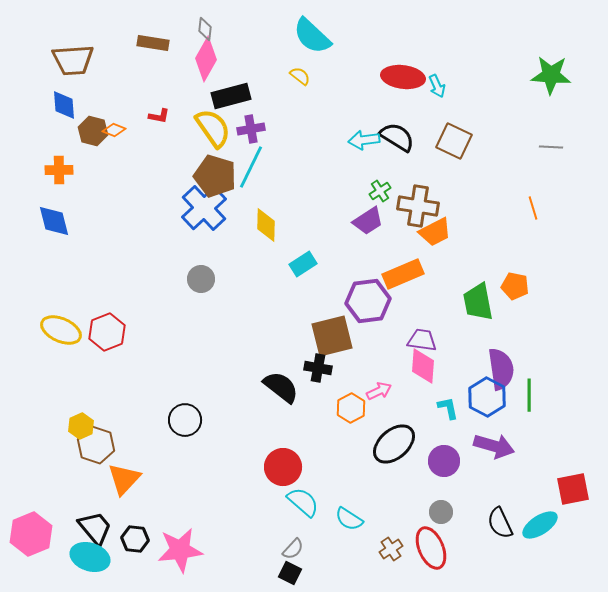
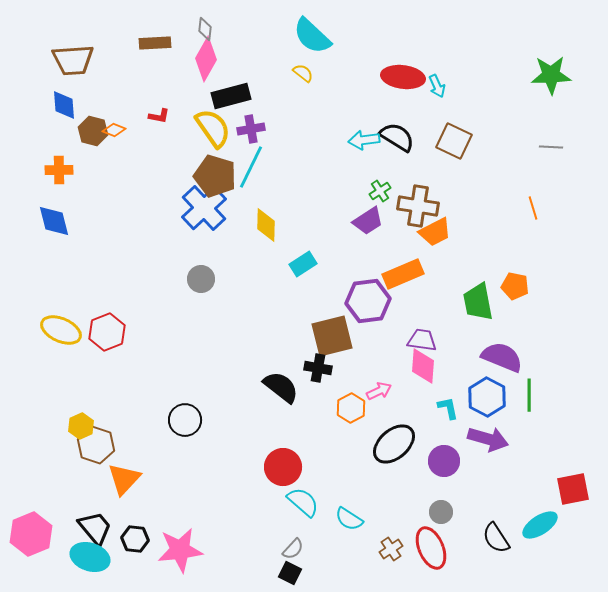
brown rectangle at (153, 43): moved 2 px right; rotated 12 degrees counterclockwise
green star at (551, 75): rotated 6 degrees counterclockwise
yellow semicircle at (300, 76): moved 3 px right, 3 px up
purple semicircle at (501, 369): moved 1 px right, 12 px up; rotated 60 degrees counterclockwise
purple arrow at (494, 446): moved 6 px left, 7 px up
black semicircle at (500, 523): moved 4 px left, 15 px down; rotated 8 degrees counterclockwise
